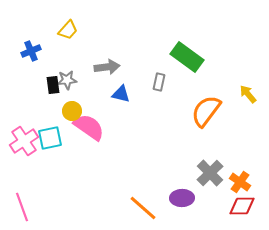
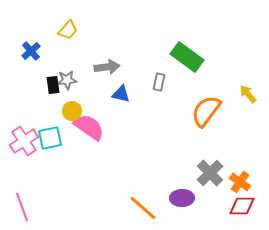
blue cross: rotated 18 degrees counterclockwise
